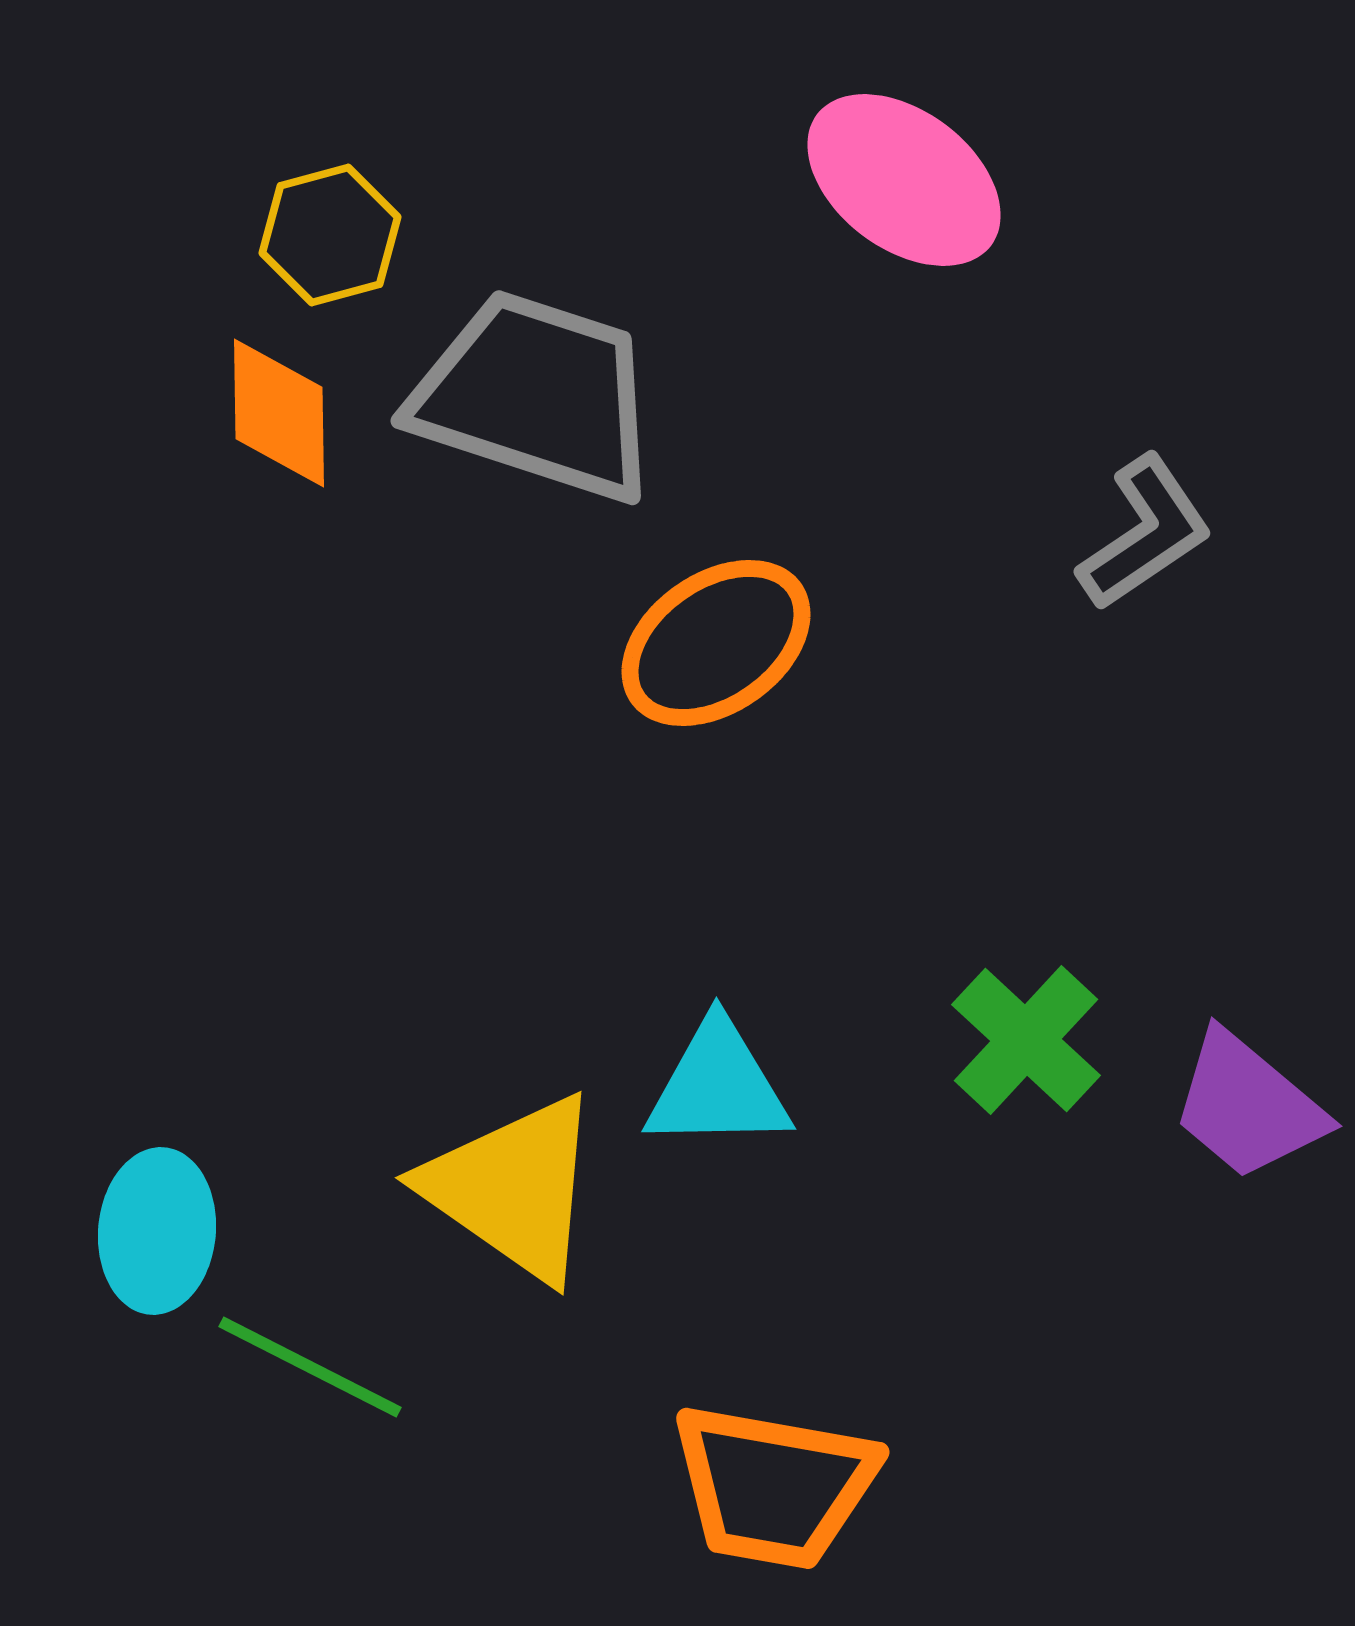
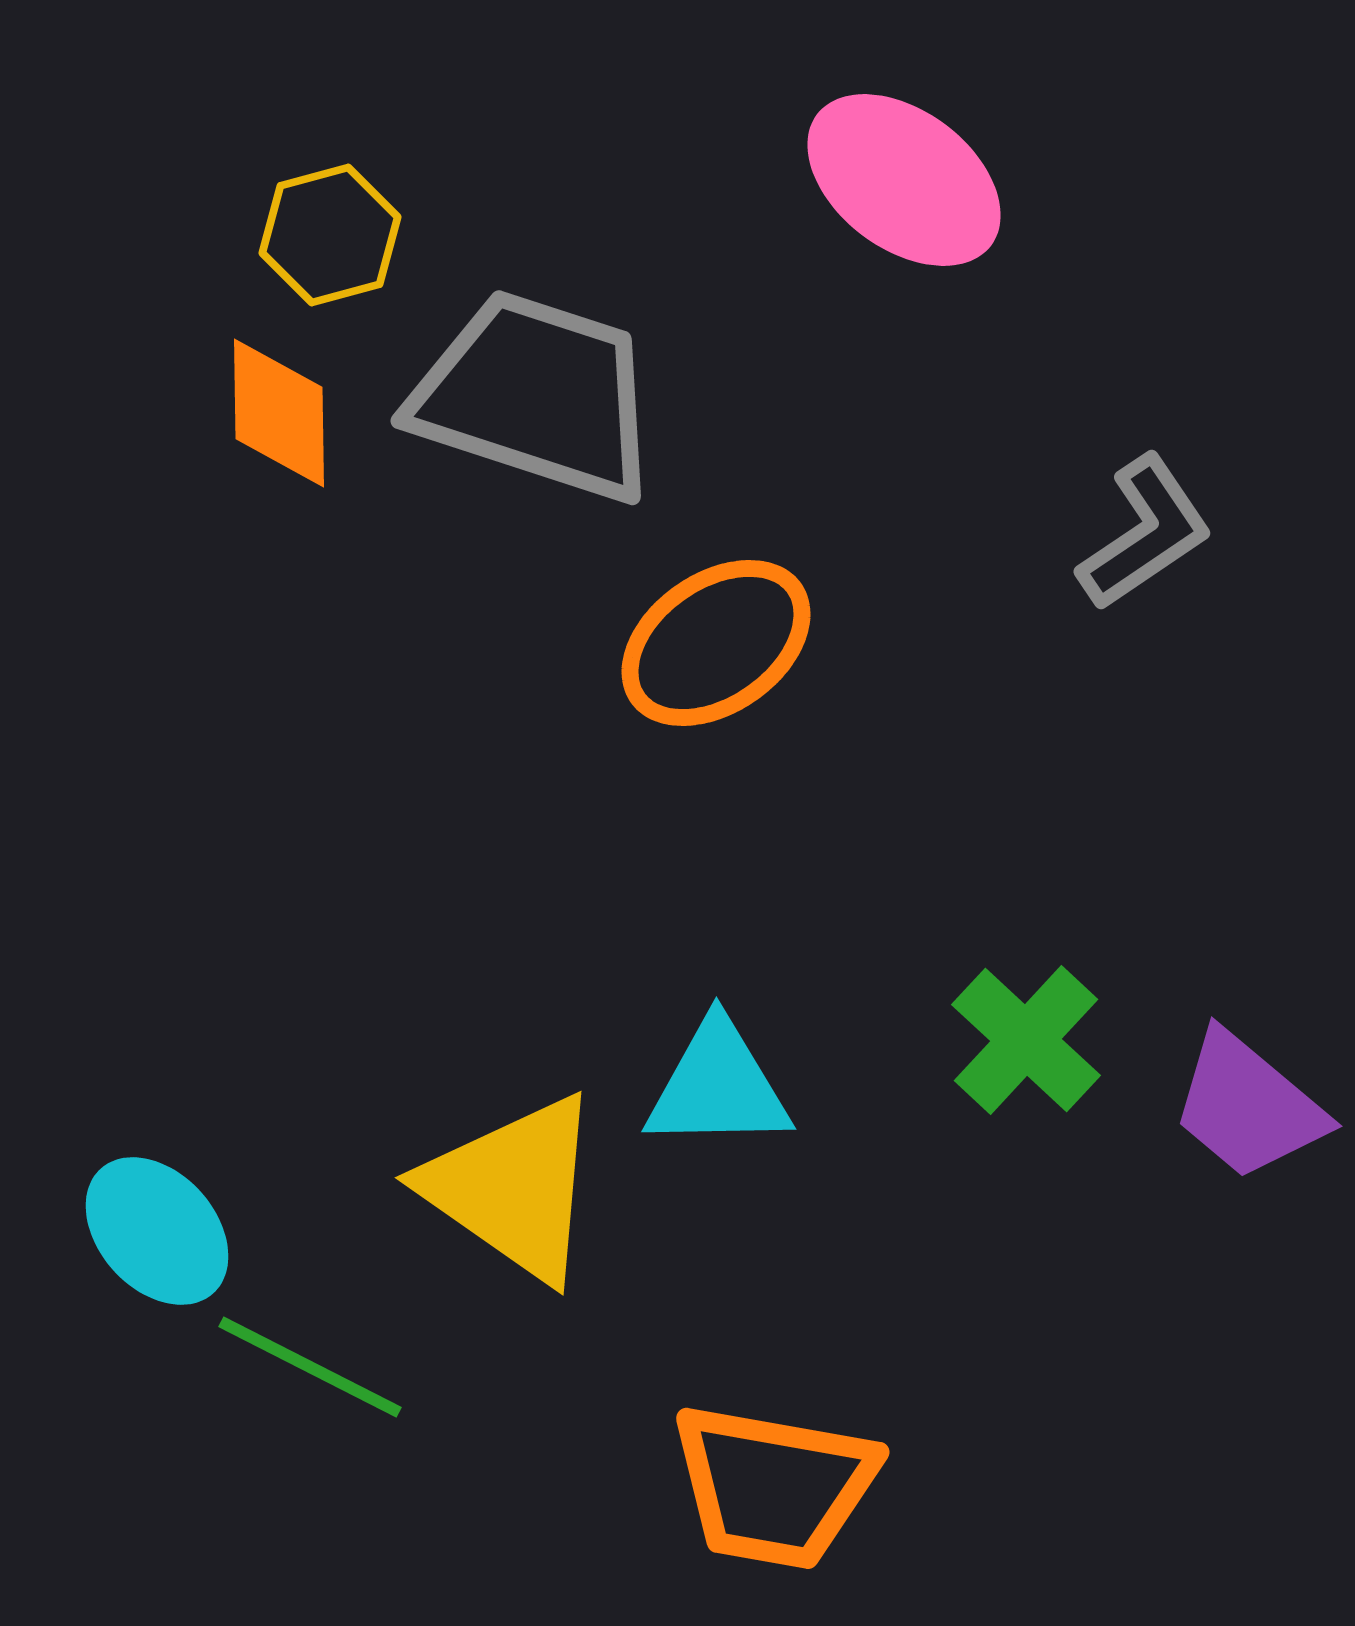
cyan ellipse: rotated 47 degrees counterclockwise
